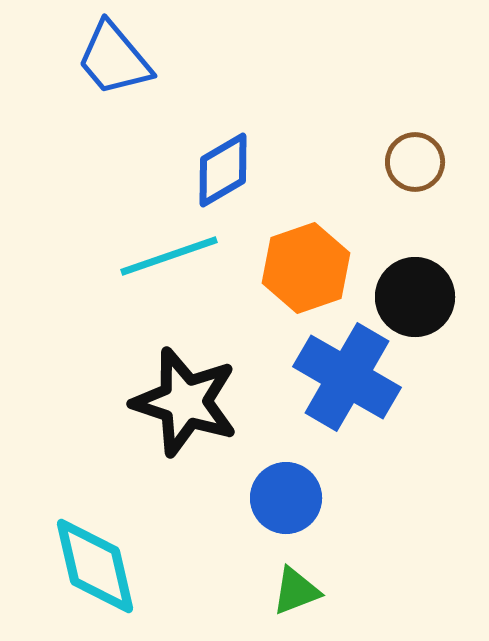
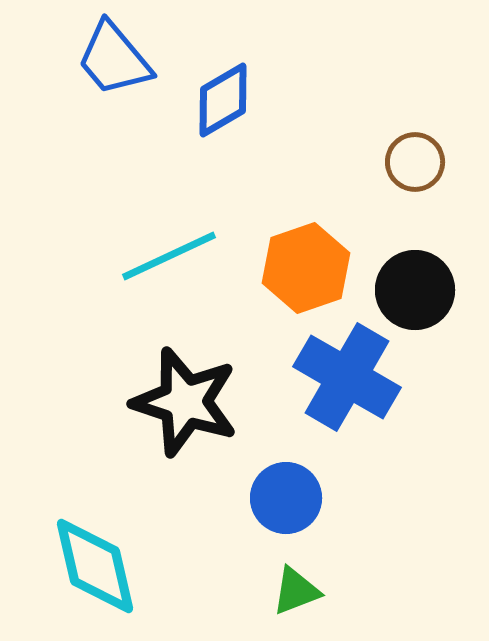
blue diamond: moved 70 px up
cyan line: rotated 6 degrees counterclockwise
black circle: moved 7 px up
